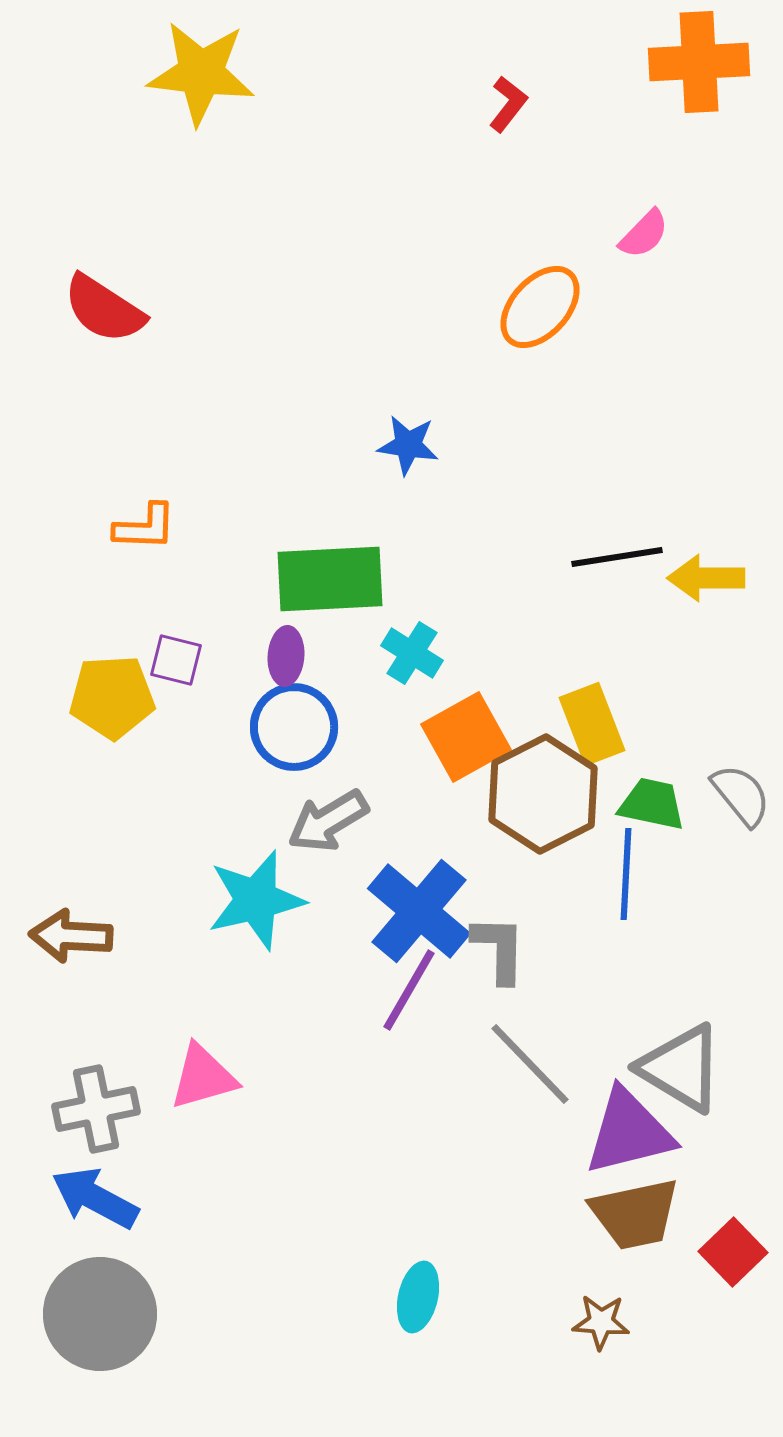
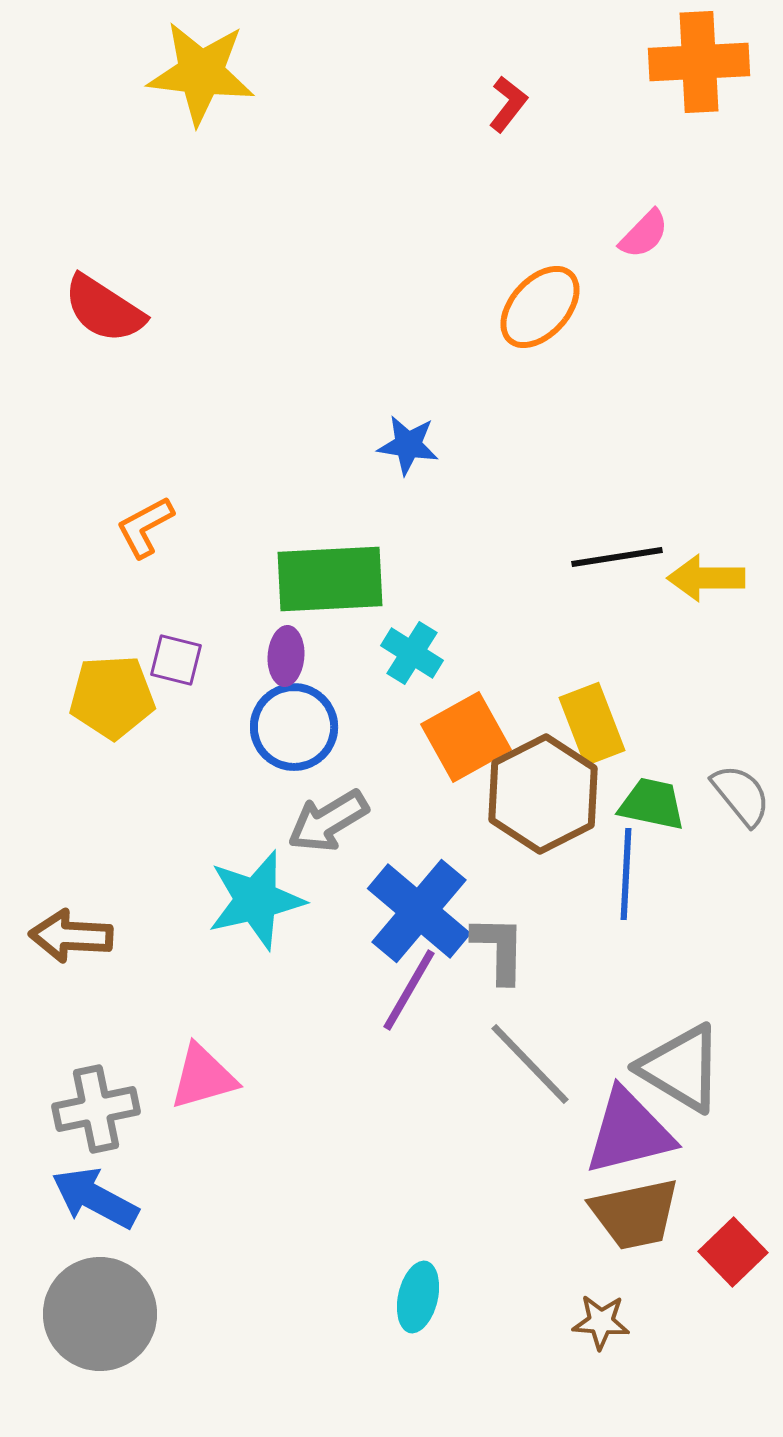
orange L-shape: rotated 150 degrees clockwise
